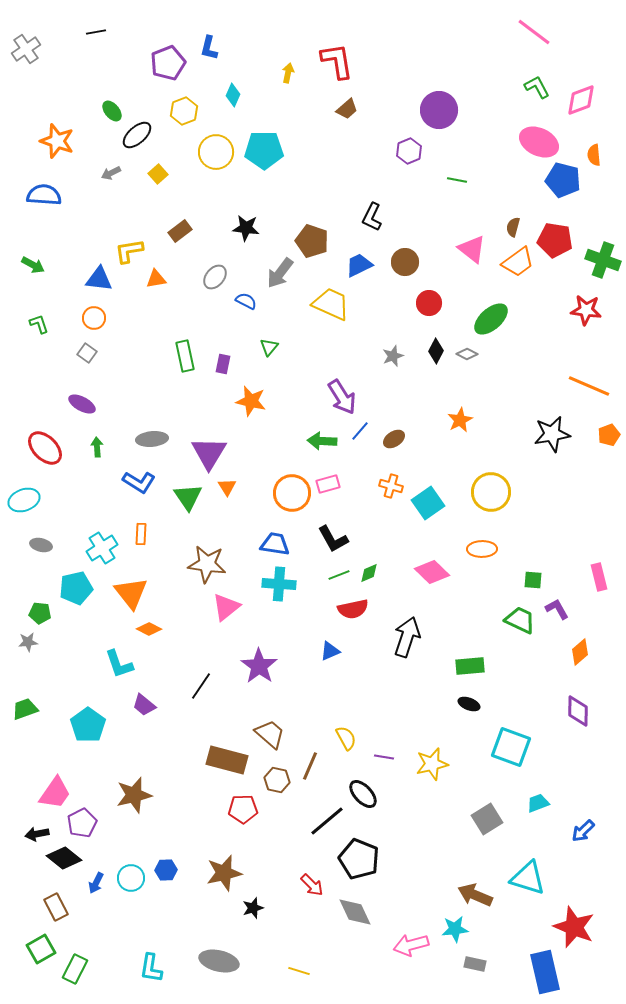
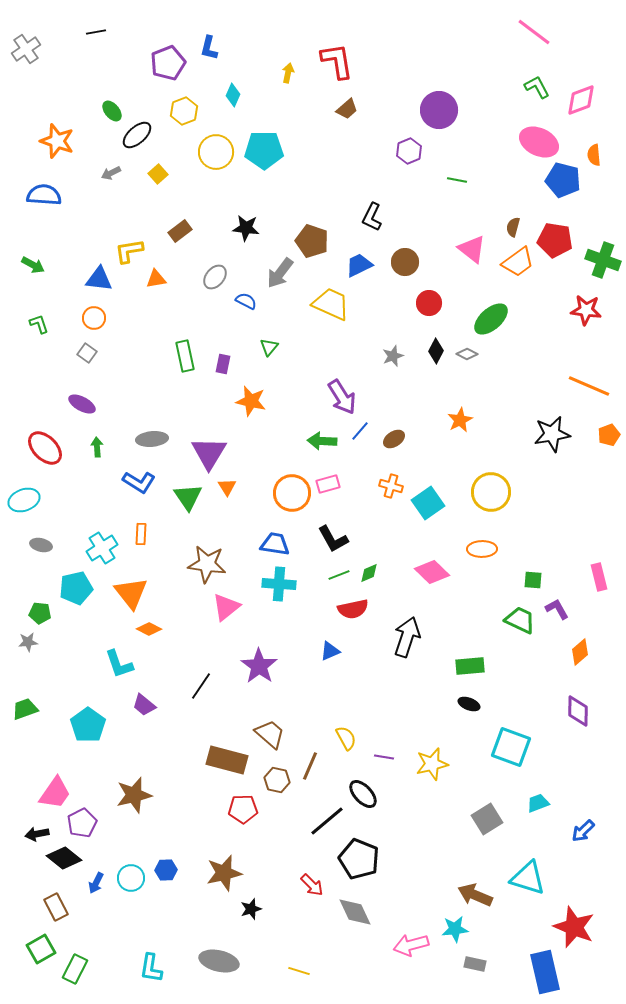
black star at (253, 908): moved 2 px left, 1 px down
